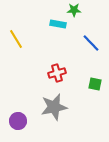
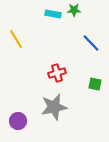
cyan rectangle: moved 5 px left, 10 px up
